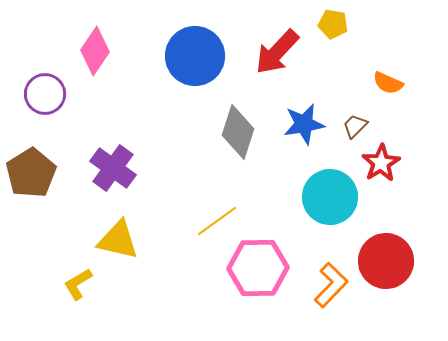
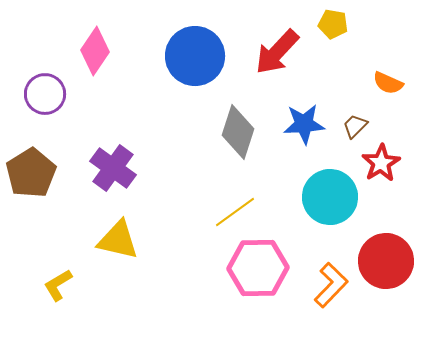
blue star: rotated 6 degrees clockwise
yellow line: moved 18 px right, 9 px up
yellow L-shape: moved 20 px left, 1 px down
